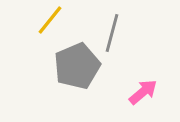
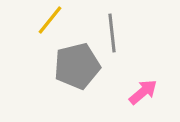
gray line: rotated 21 degrees counterclockwise
gray pentagon: rotated 9 degrees clockwise
